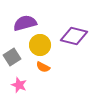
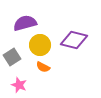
purple diamond: moved 4 px down
